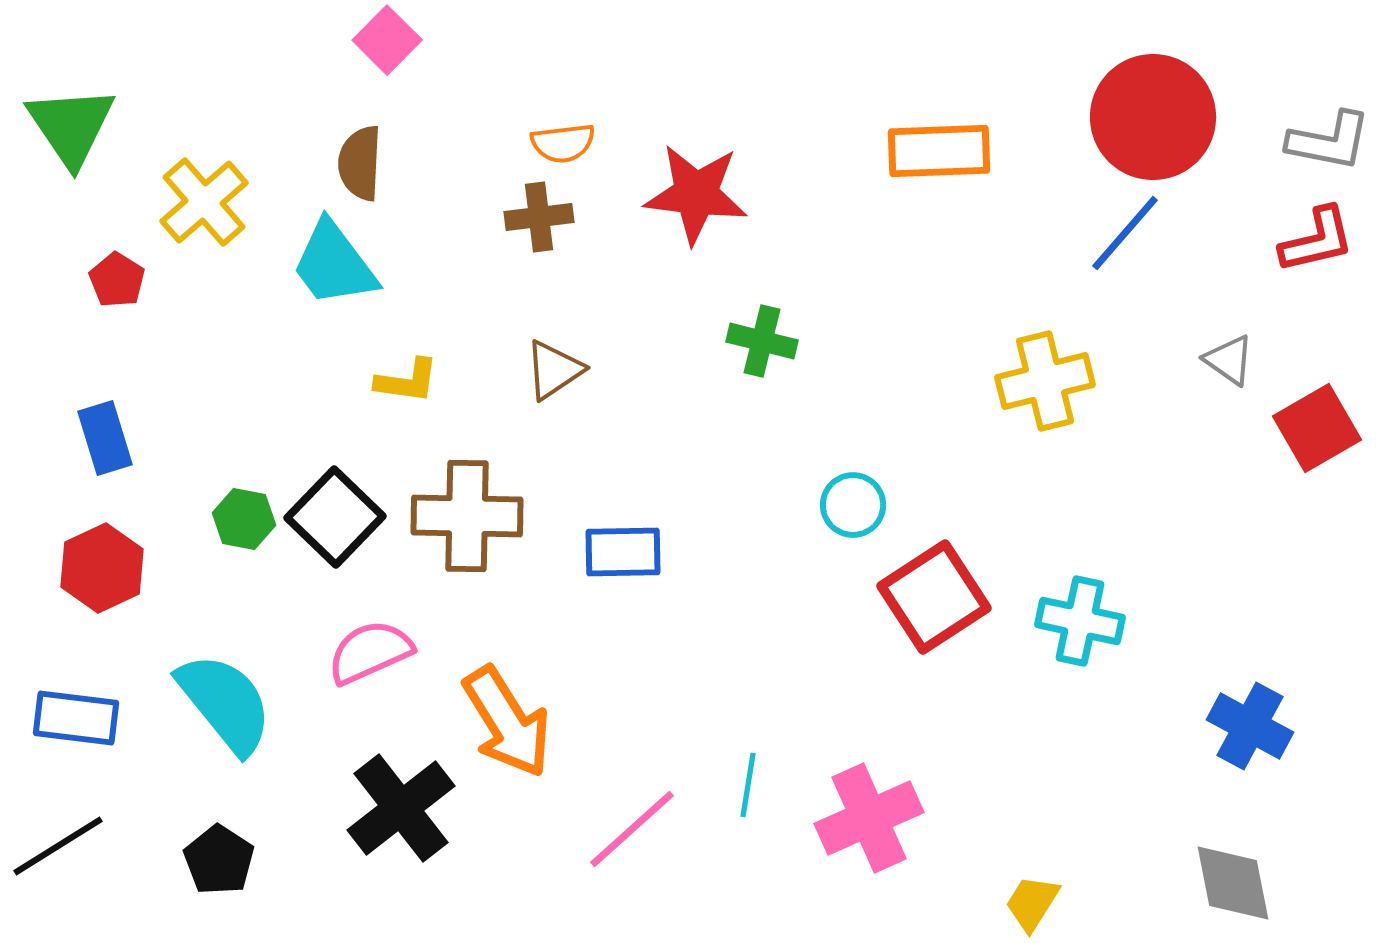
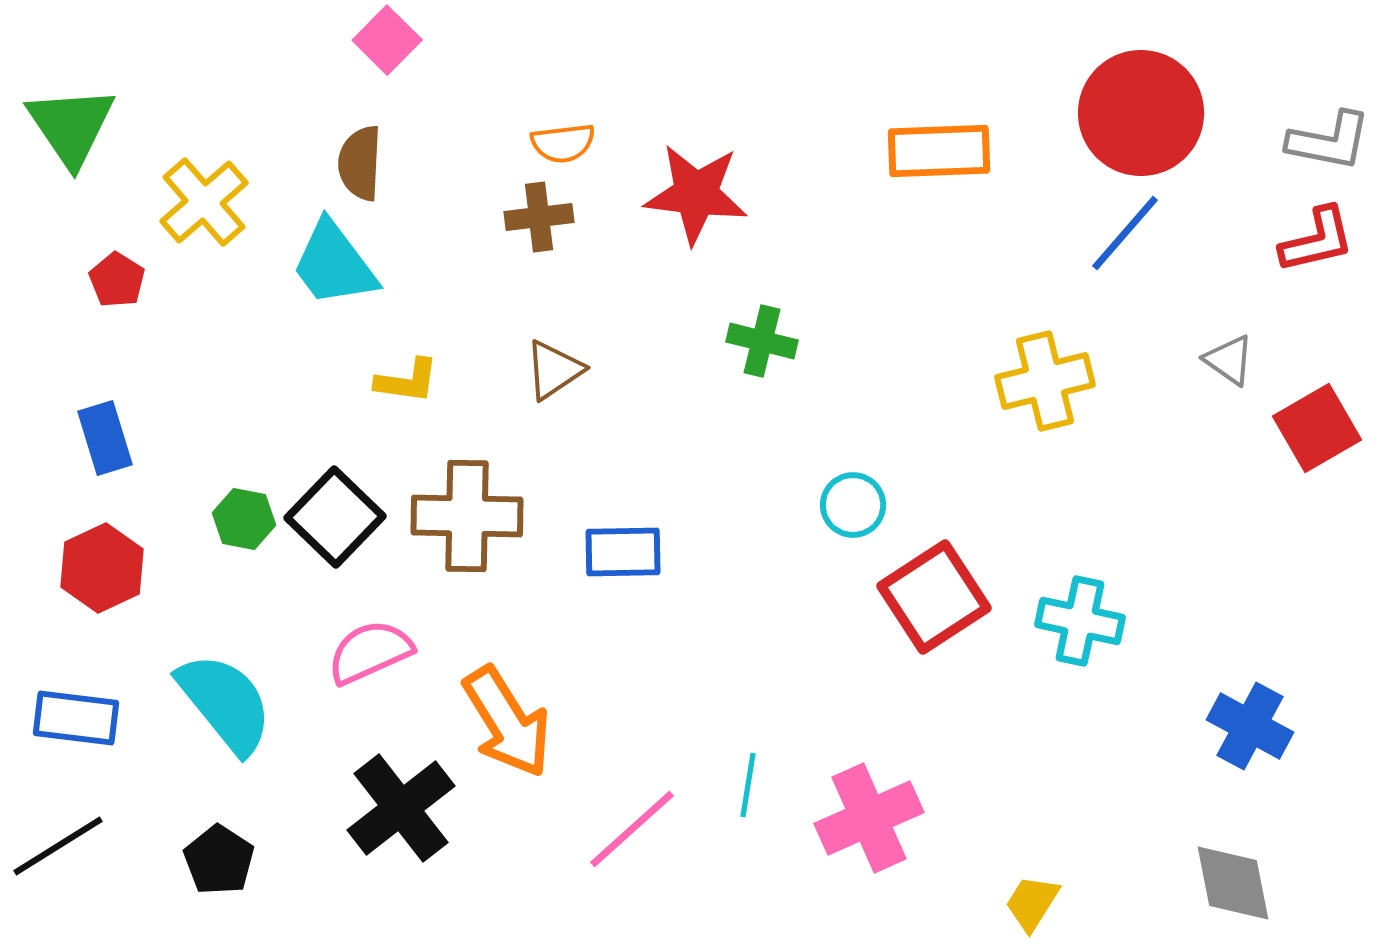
red circle at (1153, 117): moved 12 px left, 4 px up
